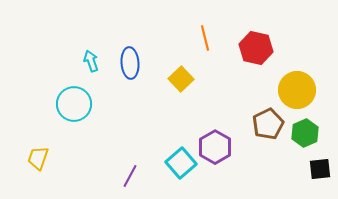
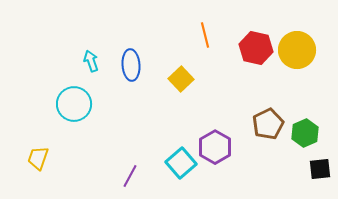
orange line: moved 3 px up
blue ellipse: moved 1 px right, 2 px down
yellow circle: moved 40 px up
